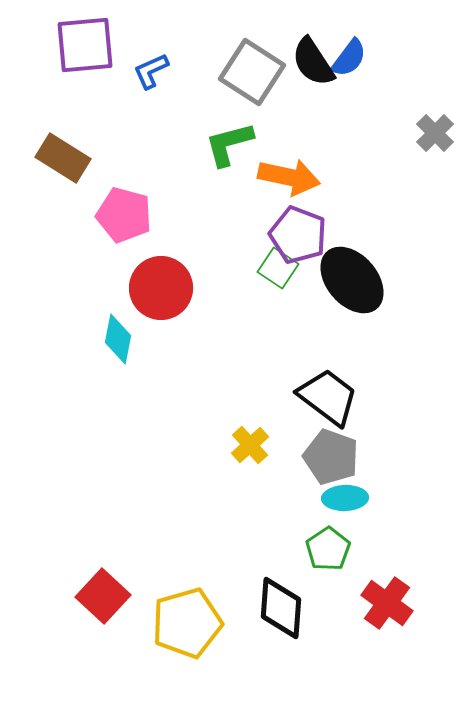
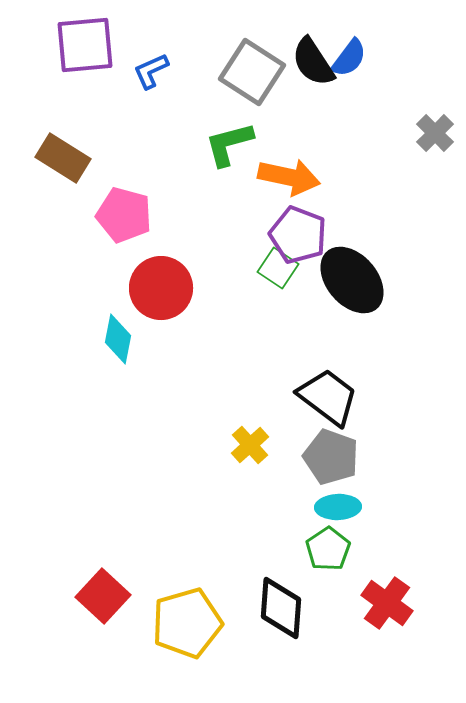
cyan ellipse: moved 7 px left, 9 px down
